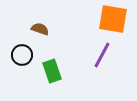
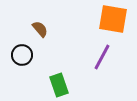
brown semicircle: rotated 30 degrees clockwise
purple line: moved 2 px down
green rectangle: moved 7 px right, 14 px down
